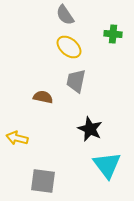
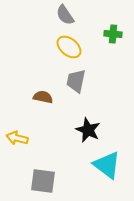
black star: moved 2 px left, 1 px down
cyan triangle: rotated 16 degrees counterclockwise
